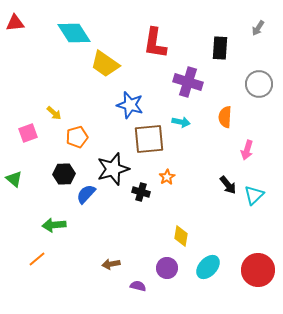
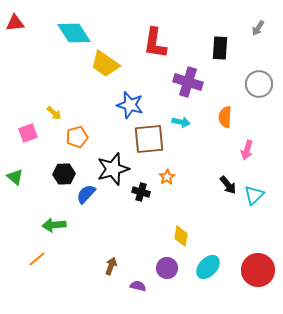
green triangle: moved 1 px right, 2 px up
brown arrow: moved 2 px down; rotated 120 degrees clockwise
